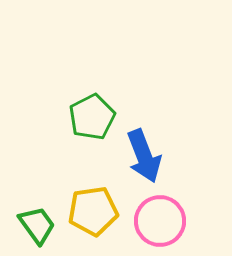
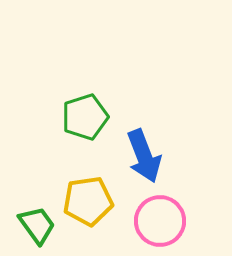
green pentagon: moved 7 px left; rotated 9 degrees clockwise
yellow pentagon: moved 5 px left, 10 px up
